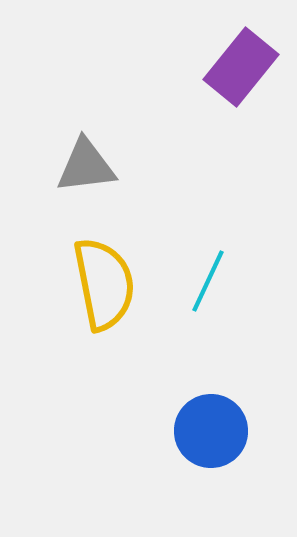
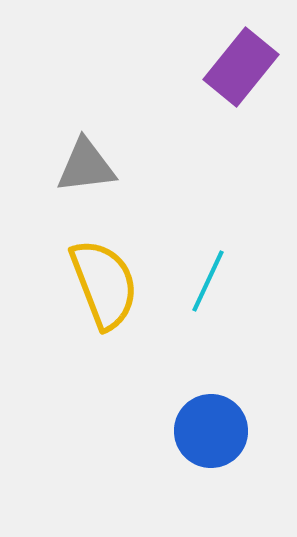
yellow semicircle: rotated 10 degrees counterclockwise
